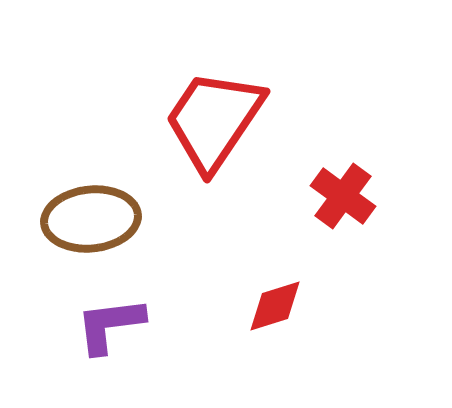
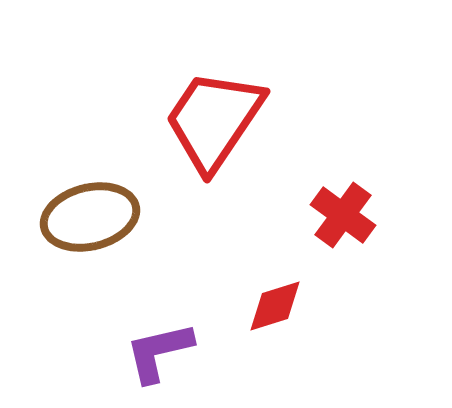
red cross: moved 19 px down
brown ellipse: moved 1 px left, 2 px up; rotated 8 degrees counterclockwise
purple L-shape: moved 49 px right, 27 px down; rotated 6 degrees counterclockwise
